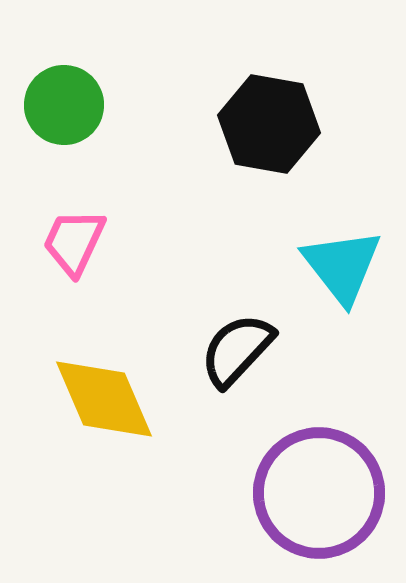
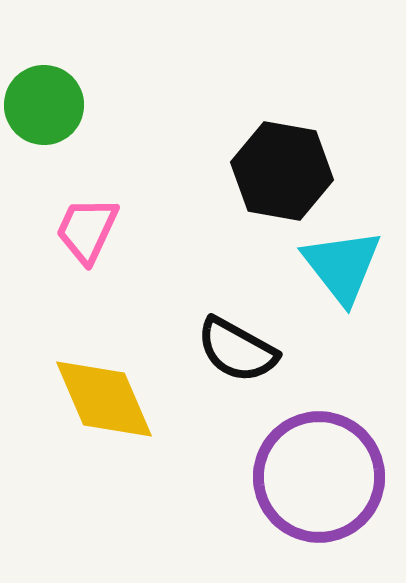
green circle: moved 20 px left
black hexagon: moved 13 px right, 47 px down
pink trapezoid: moved 13 px right, 12 px up
black semicircle: rotated 104 degrees counterclockwise
purple circle: moved 16 px up
